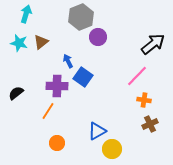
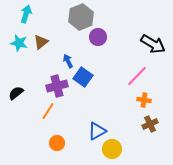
black arrow: rotated 70 degrees clockwise
purple cross: rotated 15 degrees counterclockwise
